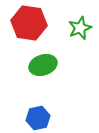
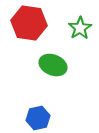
green star: rotated 10 degrees counterclockwise
green ellipse: moved 10 px right; rotated 40 degrees clockwise
